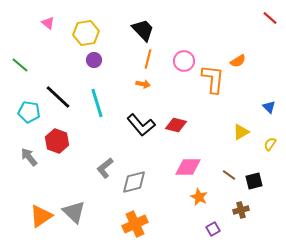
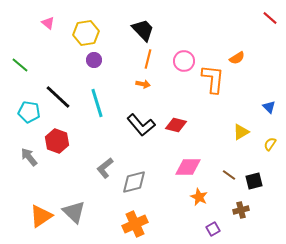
orange semicircle: moved 1 px left, 3 px up
